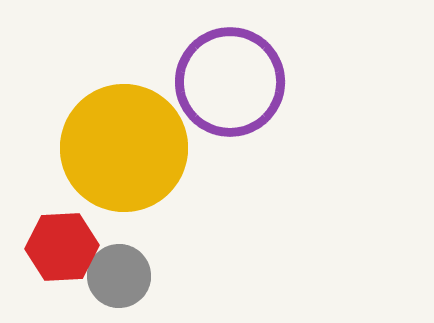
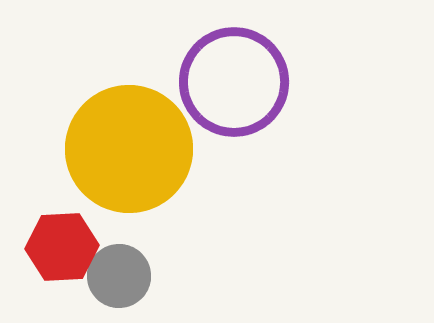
purple circle: moved 4 px right
yellow circle: moved 5 px right, 1 px down
